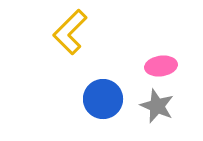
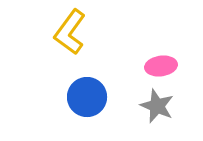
yellow L-shape: rotated 9 degrees counterclockwise
blue circle: moved 16 px left, 2 px up
